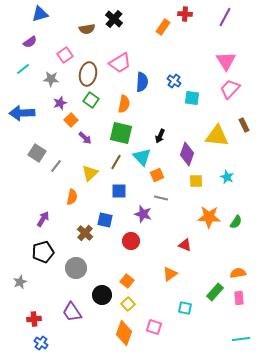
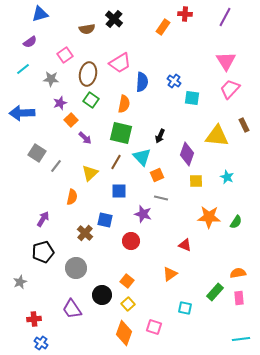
purple trapezoid at (72, 312): moved 3 px up
